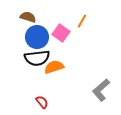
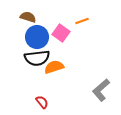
orange line: rotated 40 degrees clockwise
